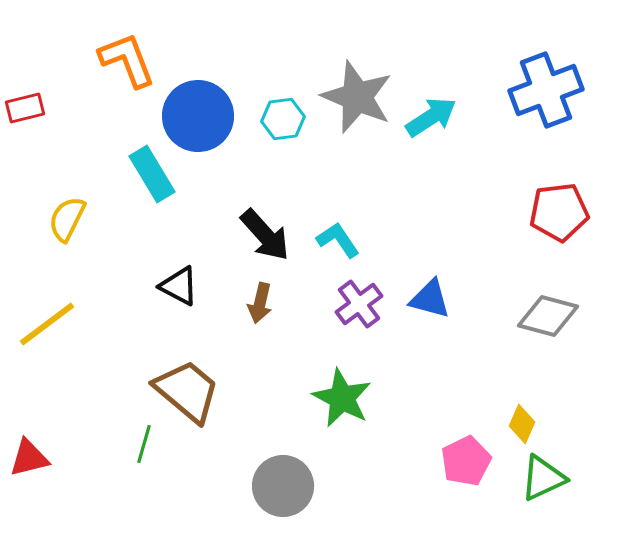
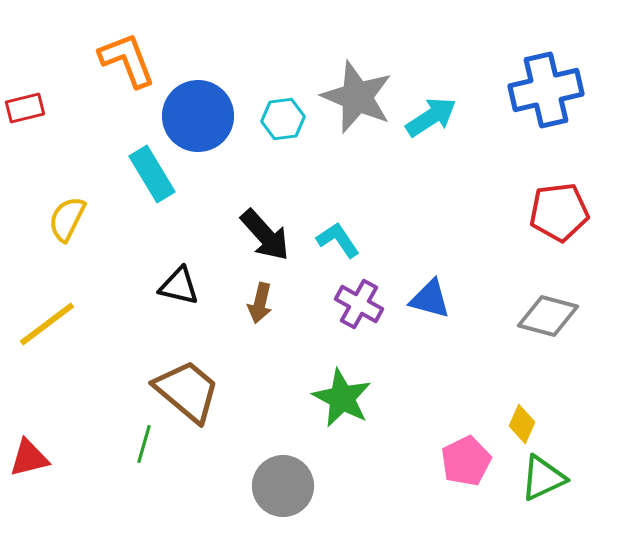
blue cross: rotated 8 degrees clockwise
black triangle: rotated 15 degrees counterclockwise
purple cross: rotated 24 degrees counterclockwise
